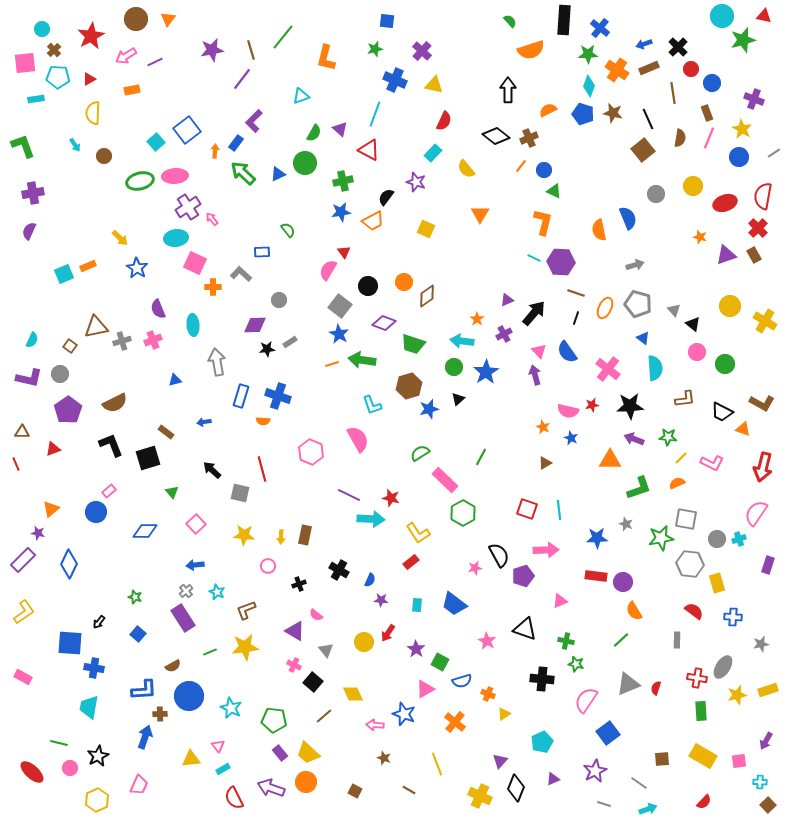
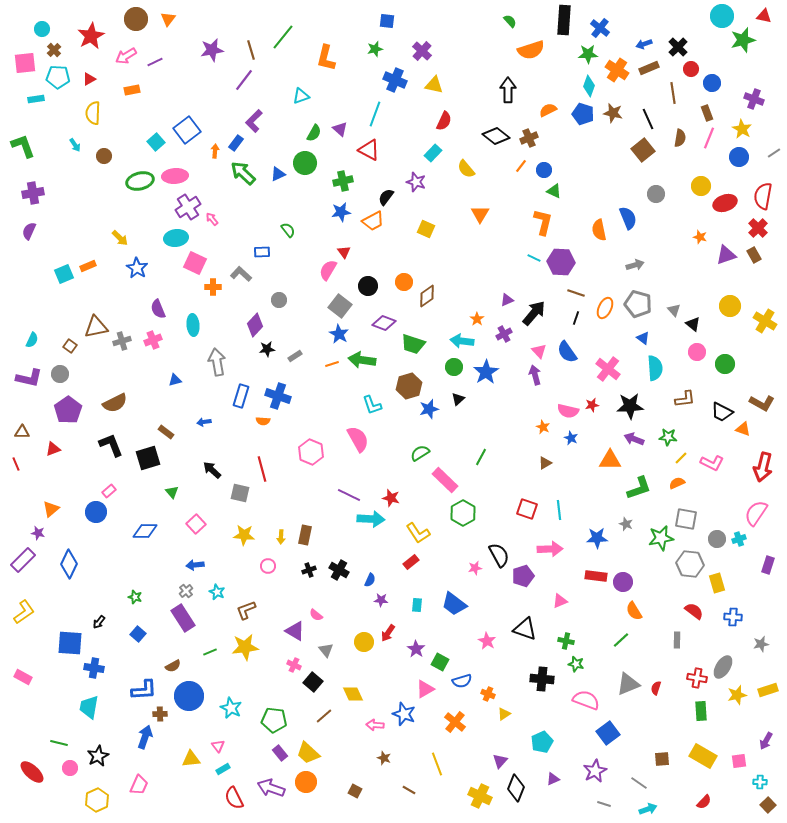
purple line at (242, 79): moved 2 px right, 1 px down
yellow circle at (693, 186): moved 8 px right
purple diamond at (255, 325): rotated 45 degrees counterclockwise
gray rectangle at (290, 342): moved 5 px right, 14 px down
pink arrow at (546, 550): moved 4 px right, 1 px up
black cross at (299, 584): moved 10 px right, 14 px up
pink semicircle at (586, 700): rotated 76 degrees clockwise
